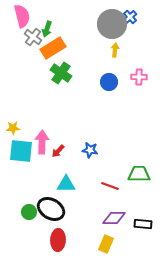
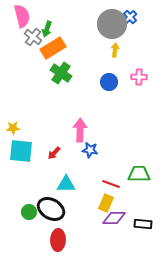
pink arrow: moved 38 px right, 12 px up
red arrow: moved 4 px left, 2 px down
red line: moved 1 px right, 2 px up
yellow rectangle: moved 41 px up
